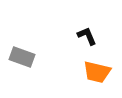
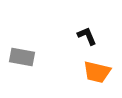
gray rectangle: rotated 10 degrees counterclockwise
